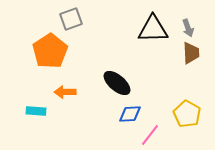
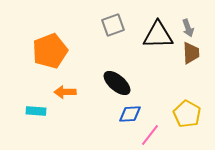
gray square: moved 42 px right, 6 px down
black triangle: moved 5 px right, 6 px down
orange pentagon: rotated 12 degrees clockwise
